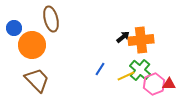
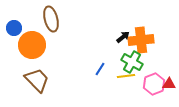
green cross: moved 8 px left, 8 px up; rotated 10 degrees counterclockwise
yellow line: rotated 18 degrees clockwise
